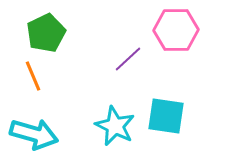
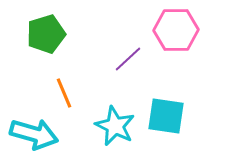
green pentagon: moved 1 px down; rotated 9 degrees clockwise
orange line: moved 31 px right, 17 px down
